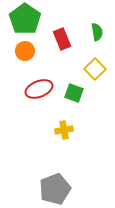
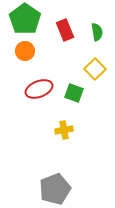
red rectangle: moved 3 px right, 9 px up
